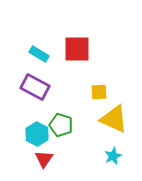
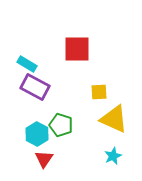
cyan rectangle: moved 12 px left, 10 px down
